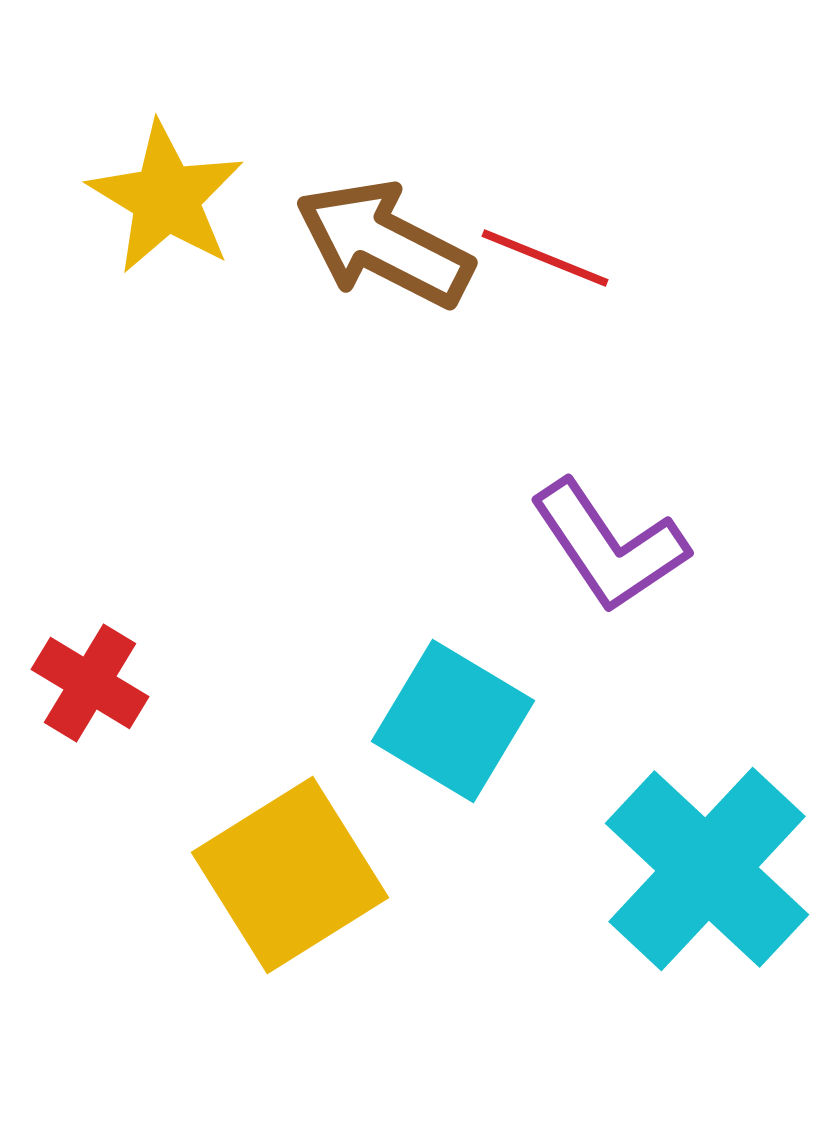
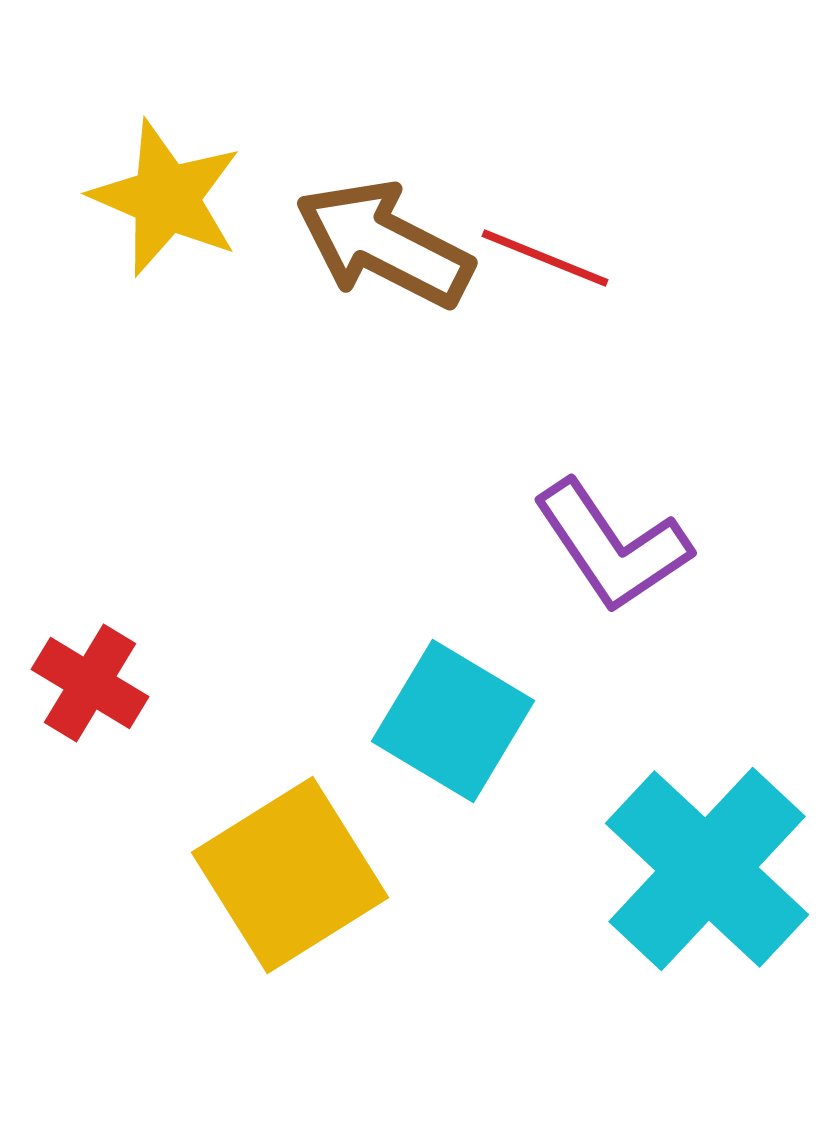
yellow star: rotated 8 degrees counterclockwise
purple L-shape: moved 3 px right
